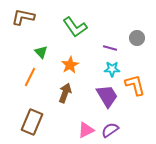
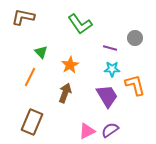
green L-shape: moved 5 px right, 3 px up
gray circle: moved 2 px left
pink triangle: moved 1 px right, 1 px down
